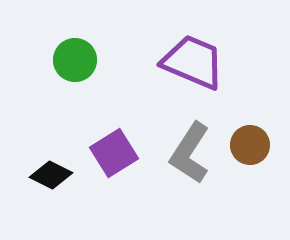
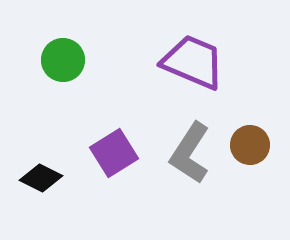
green circle: moved 12 px left
black diamond: moved 10 px left, 3 px down
